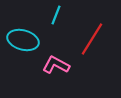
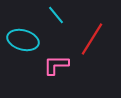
cyan line: rotated 60 degrees counterclockwise
pink L-shape: rotated 28 degrees counterclockwise
